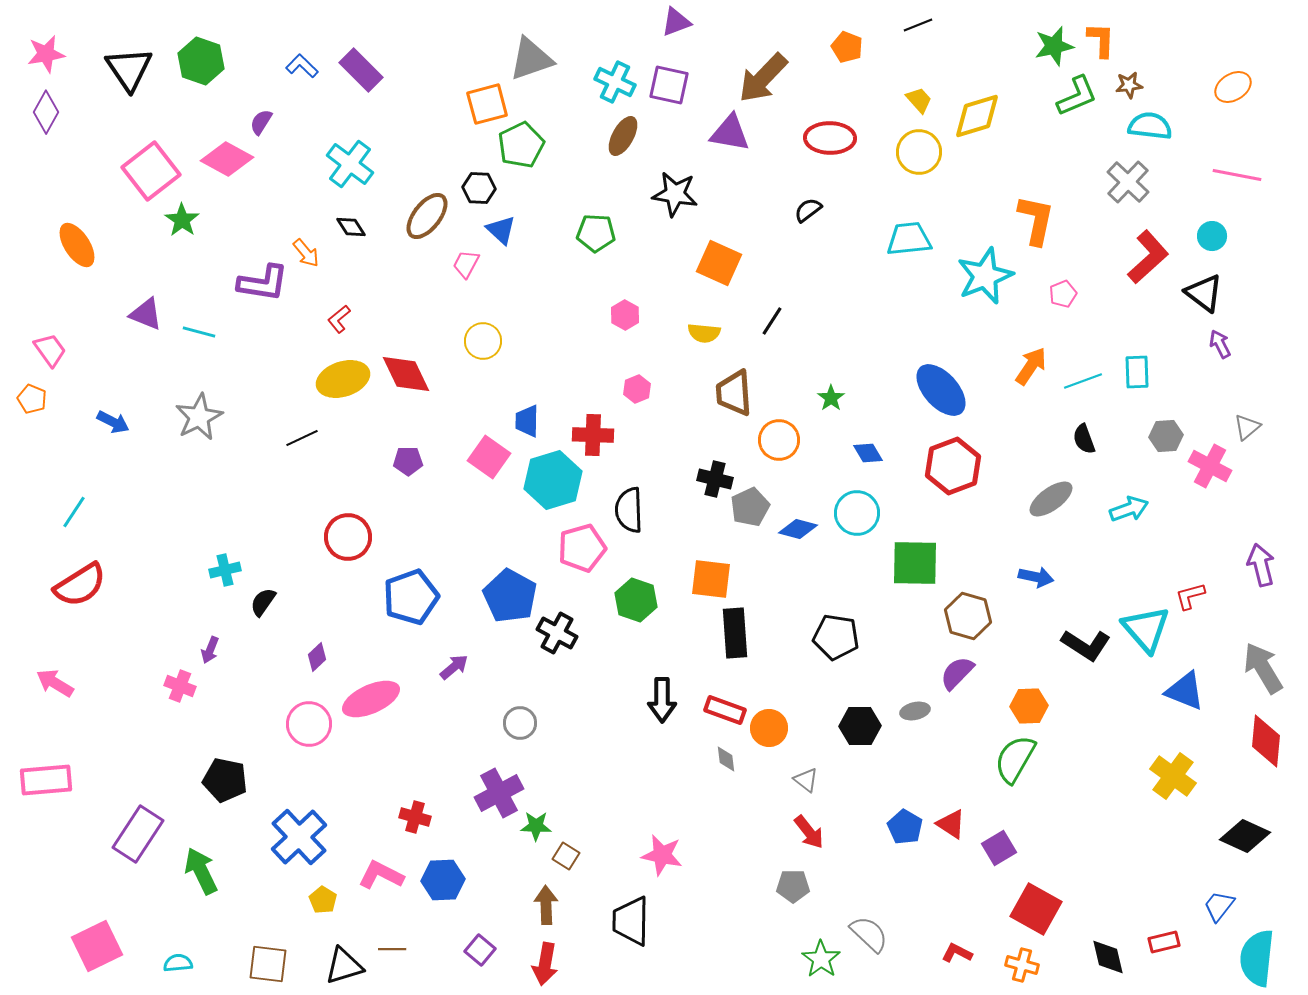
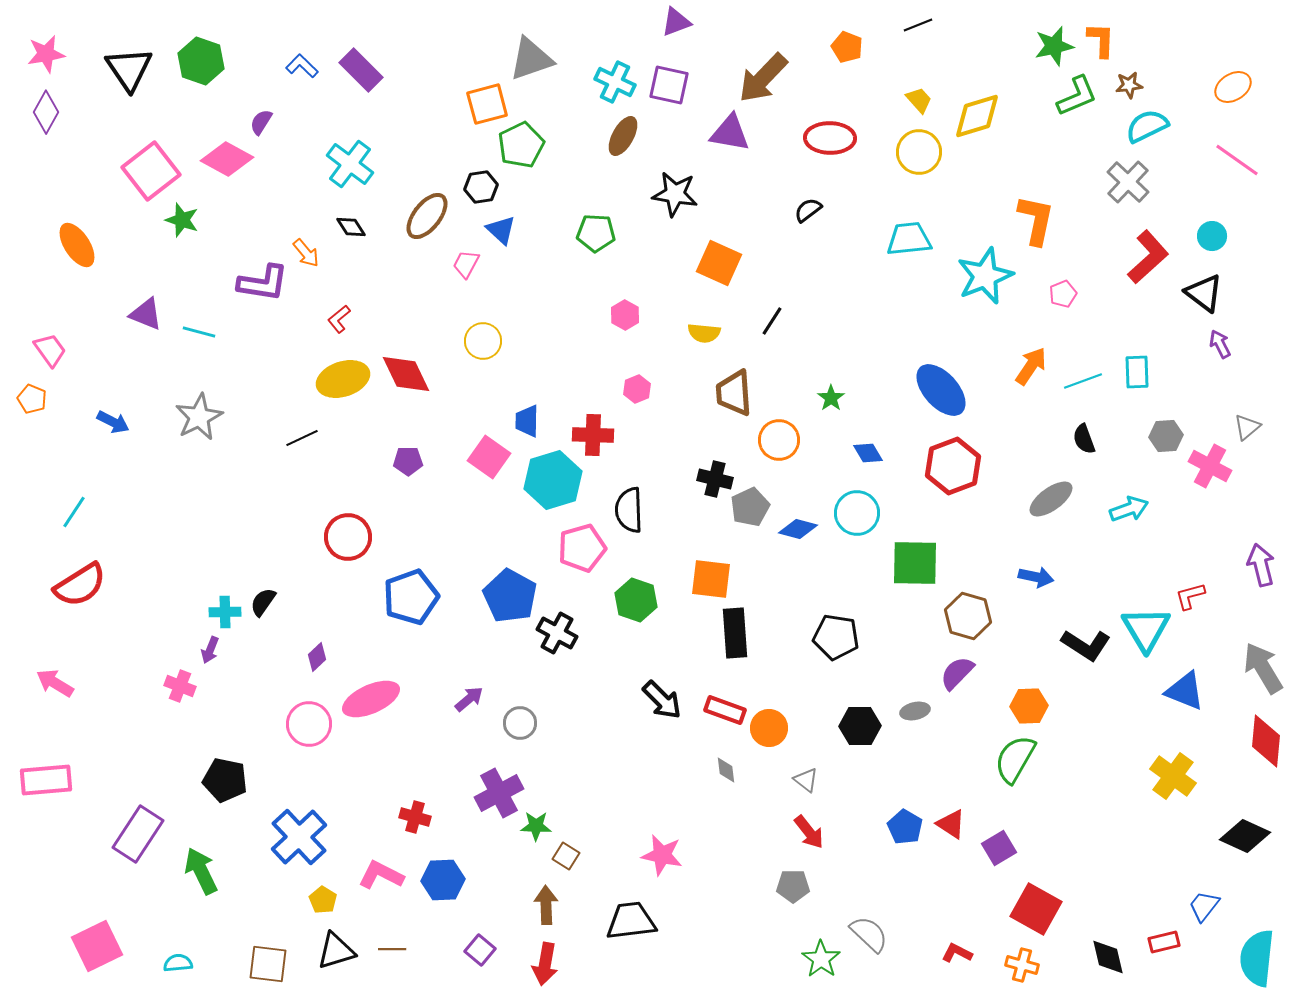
cyan semicircle at (1150, 126): moved 3 px left; rotated 33 degrees counterclockwise
pink line at (1237, 175): moved 15 px up; rotated 24 degrees clockwise
black hexagon at (479, 188): moved 2 px right, 1 px up; rotated 12 degrees counterclockwise
green star at (182, 220): rotated 16 degrees counterclockwise
cyan cross at (225, 570): moved 42 px down; rotated 12 degrees clockwise
cyan triangle at (1146, 629): rotated 10 degrees clockwise
purple arrow at (454, 667): moved 15 px right, 32 px down
black arrow at (662, 700): rotated 45 degrees counterclockwise
gray diamond at (726, 759): moved 11 px down
blue trapezoid at (1219, 906): moved 15 px left
black trapezoid at (631, 921): rotated 82 degrees clockwise
black triangle at (344, 966): moved 8 px left, 15 px up
